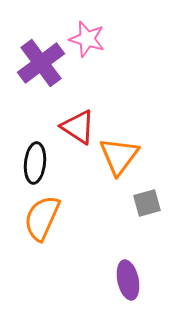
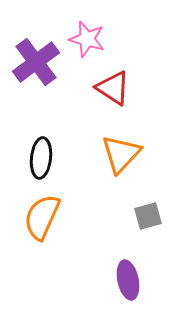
purple cross: moved 5 px left, 1 px up
red triangle: moved 35 px right, 39 px up
orange triangle: moved 2 px right, 2 px up; rotated 6 degrees clockwise
black ellipse: moved 6 px right, 5 px up
gray square: moved 1 px right, 13 px down
orange semicircle: moved 1 px up
